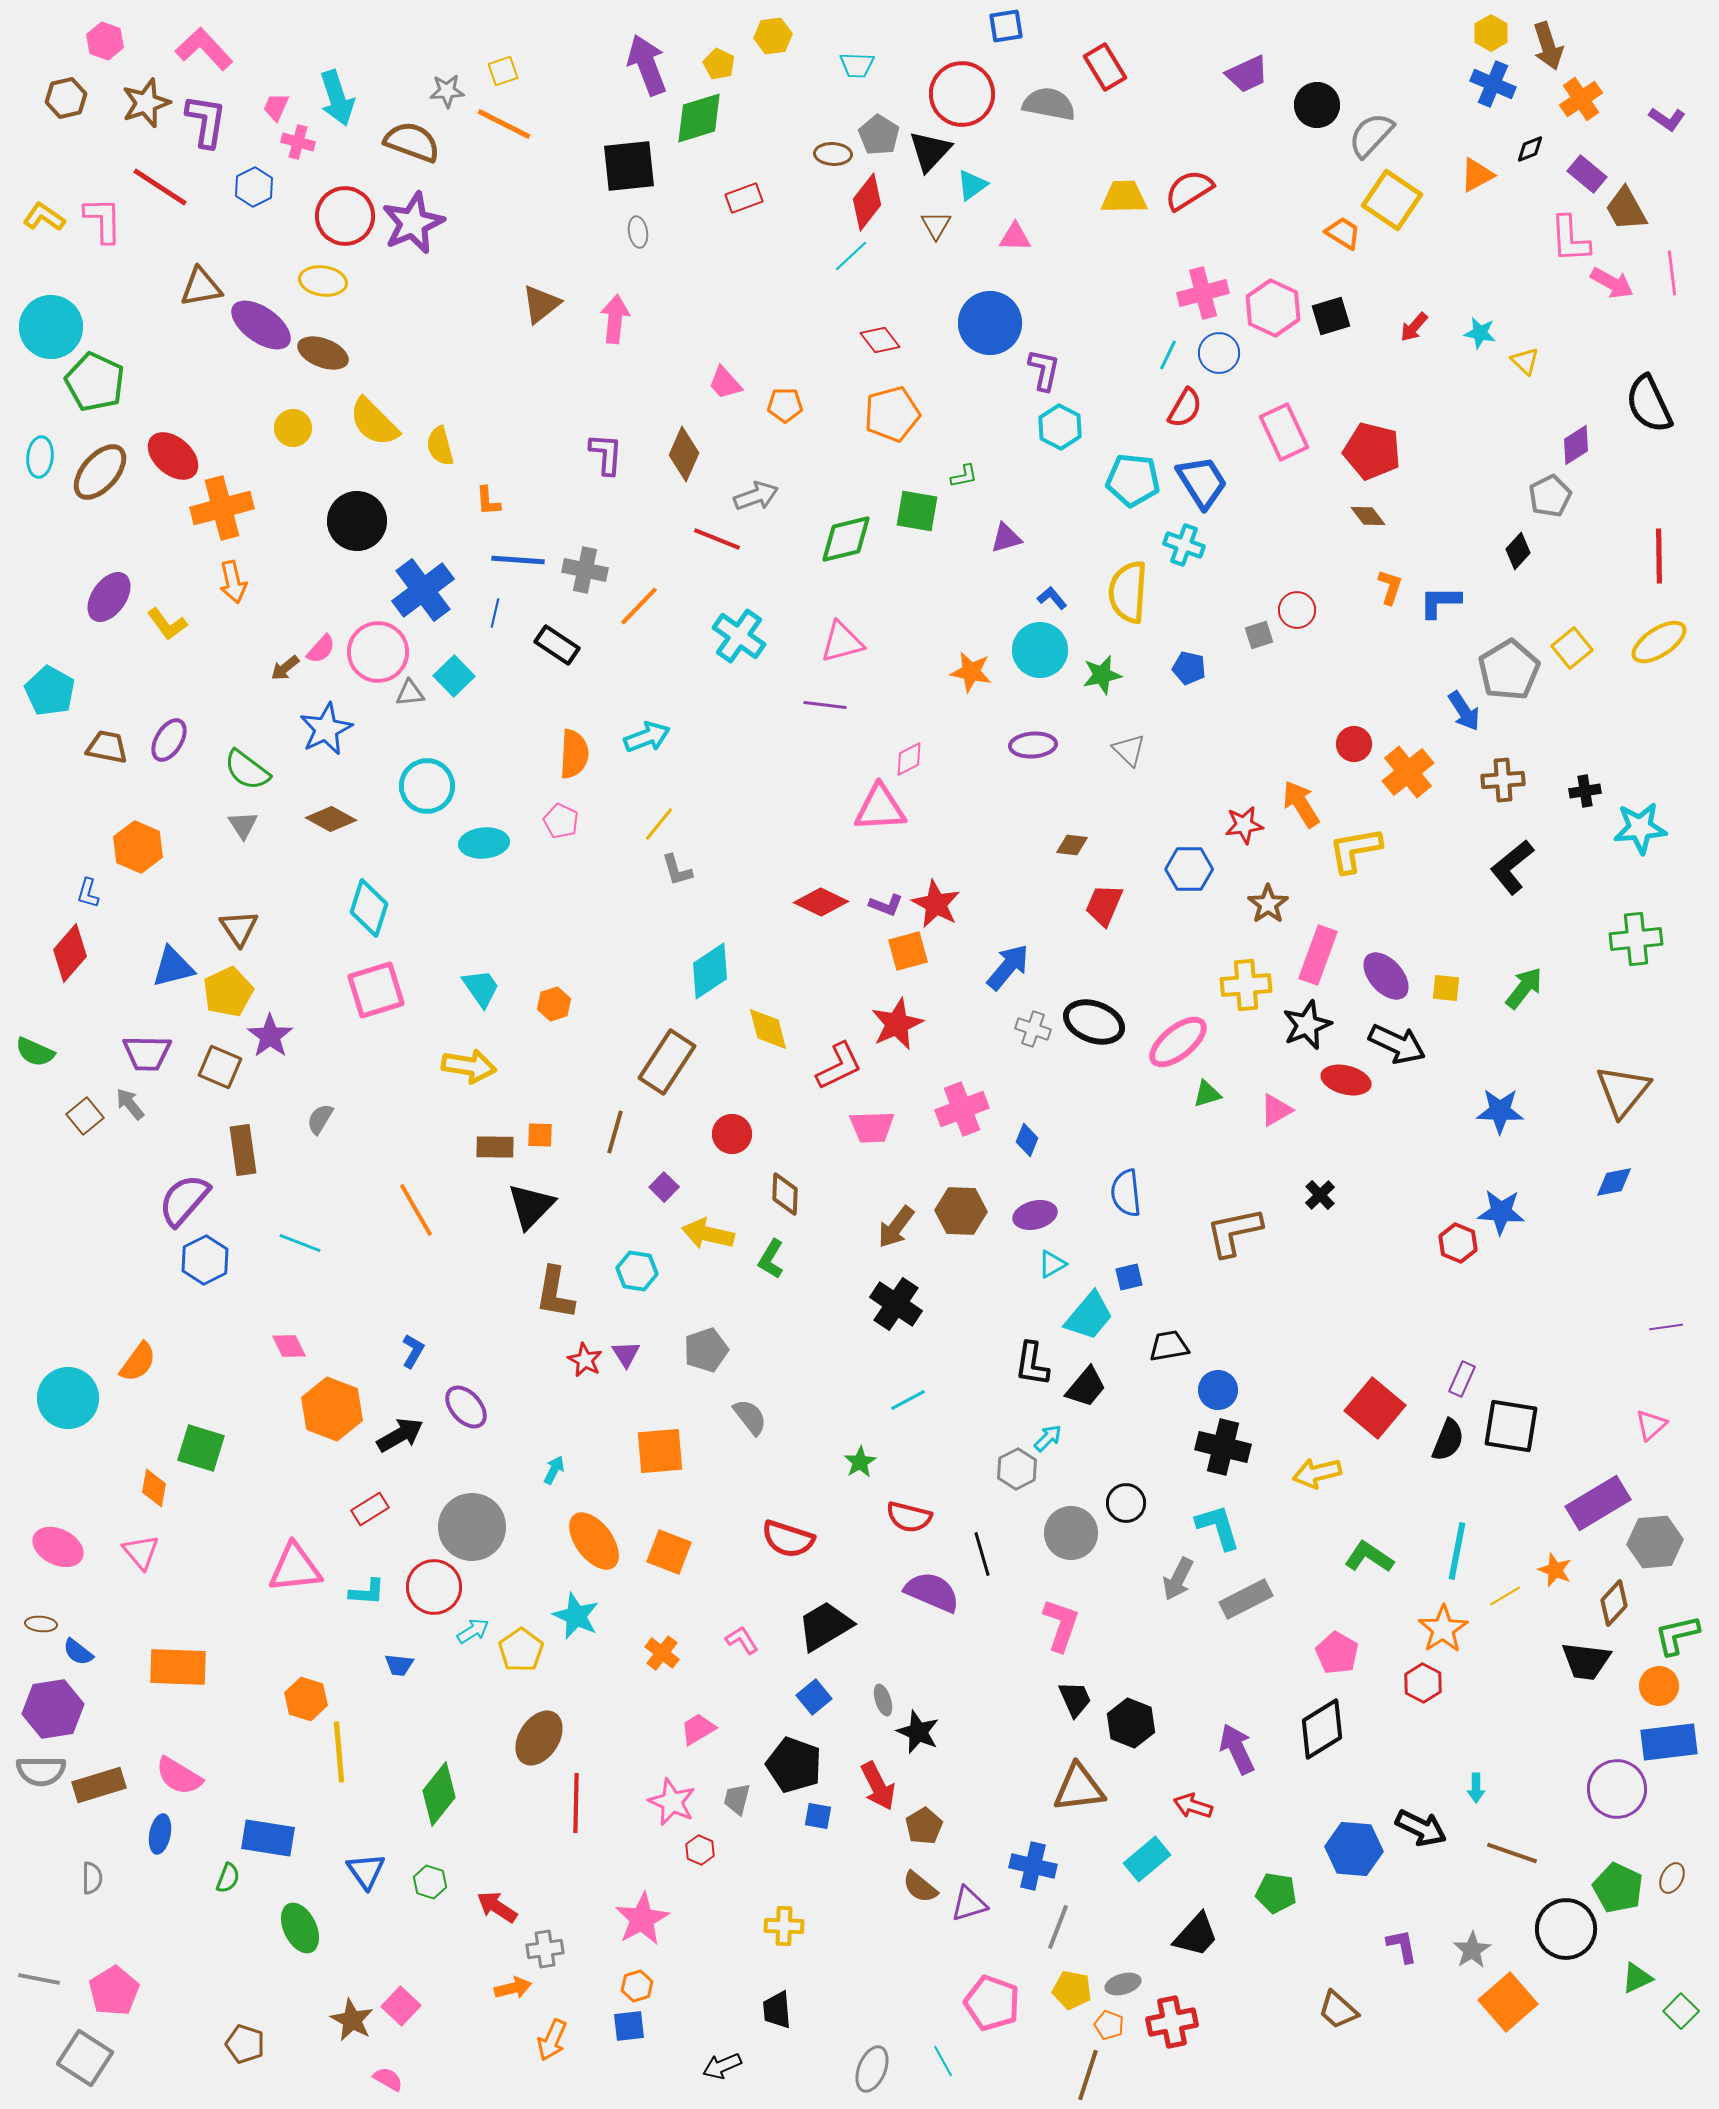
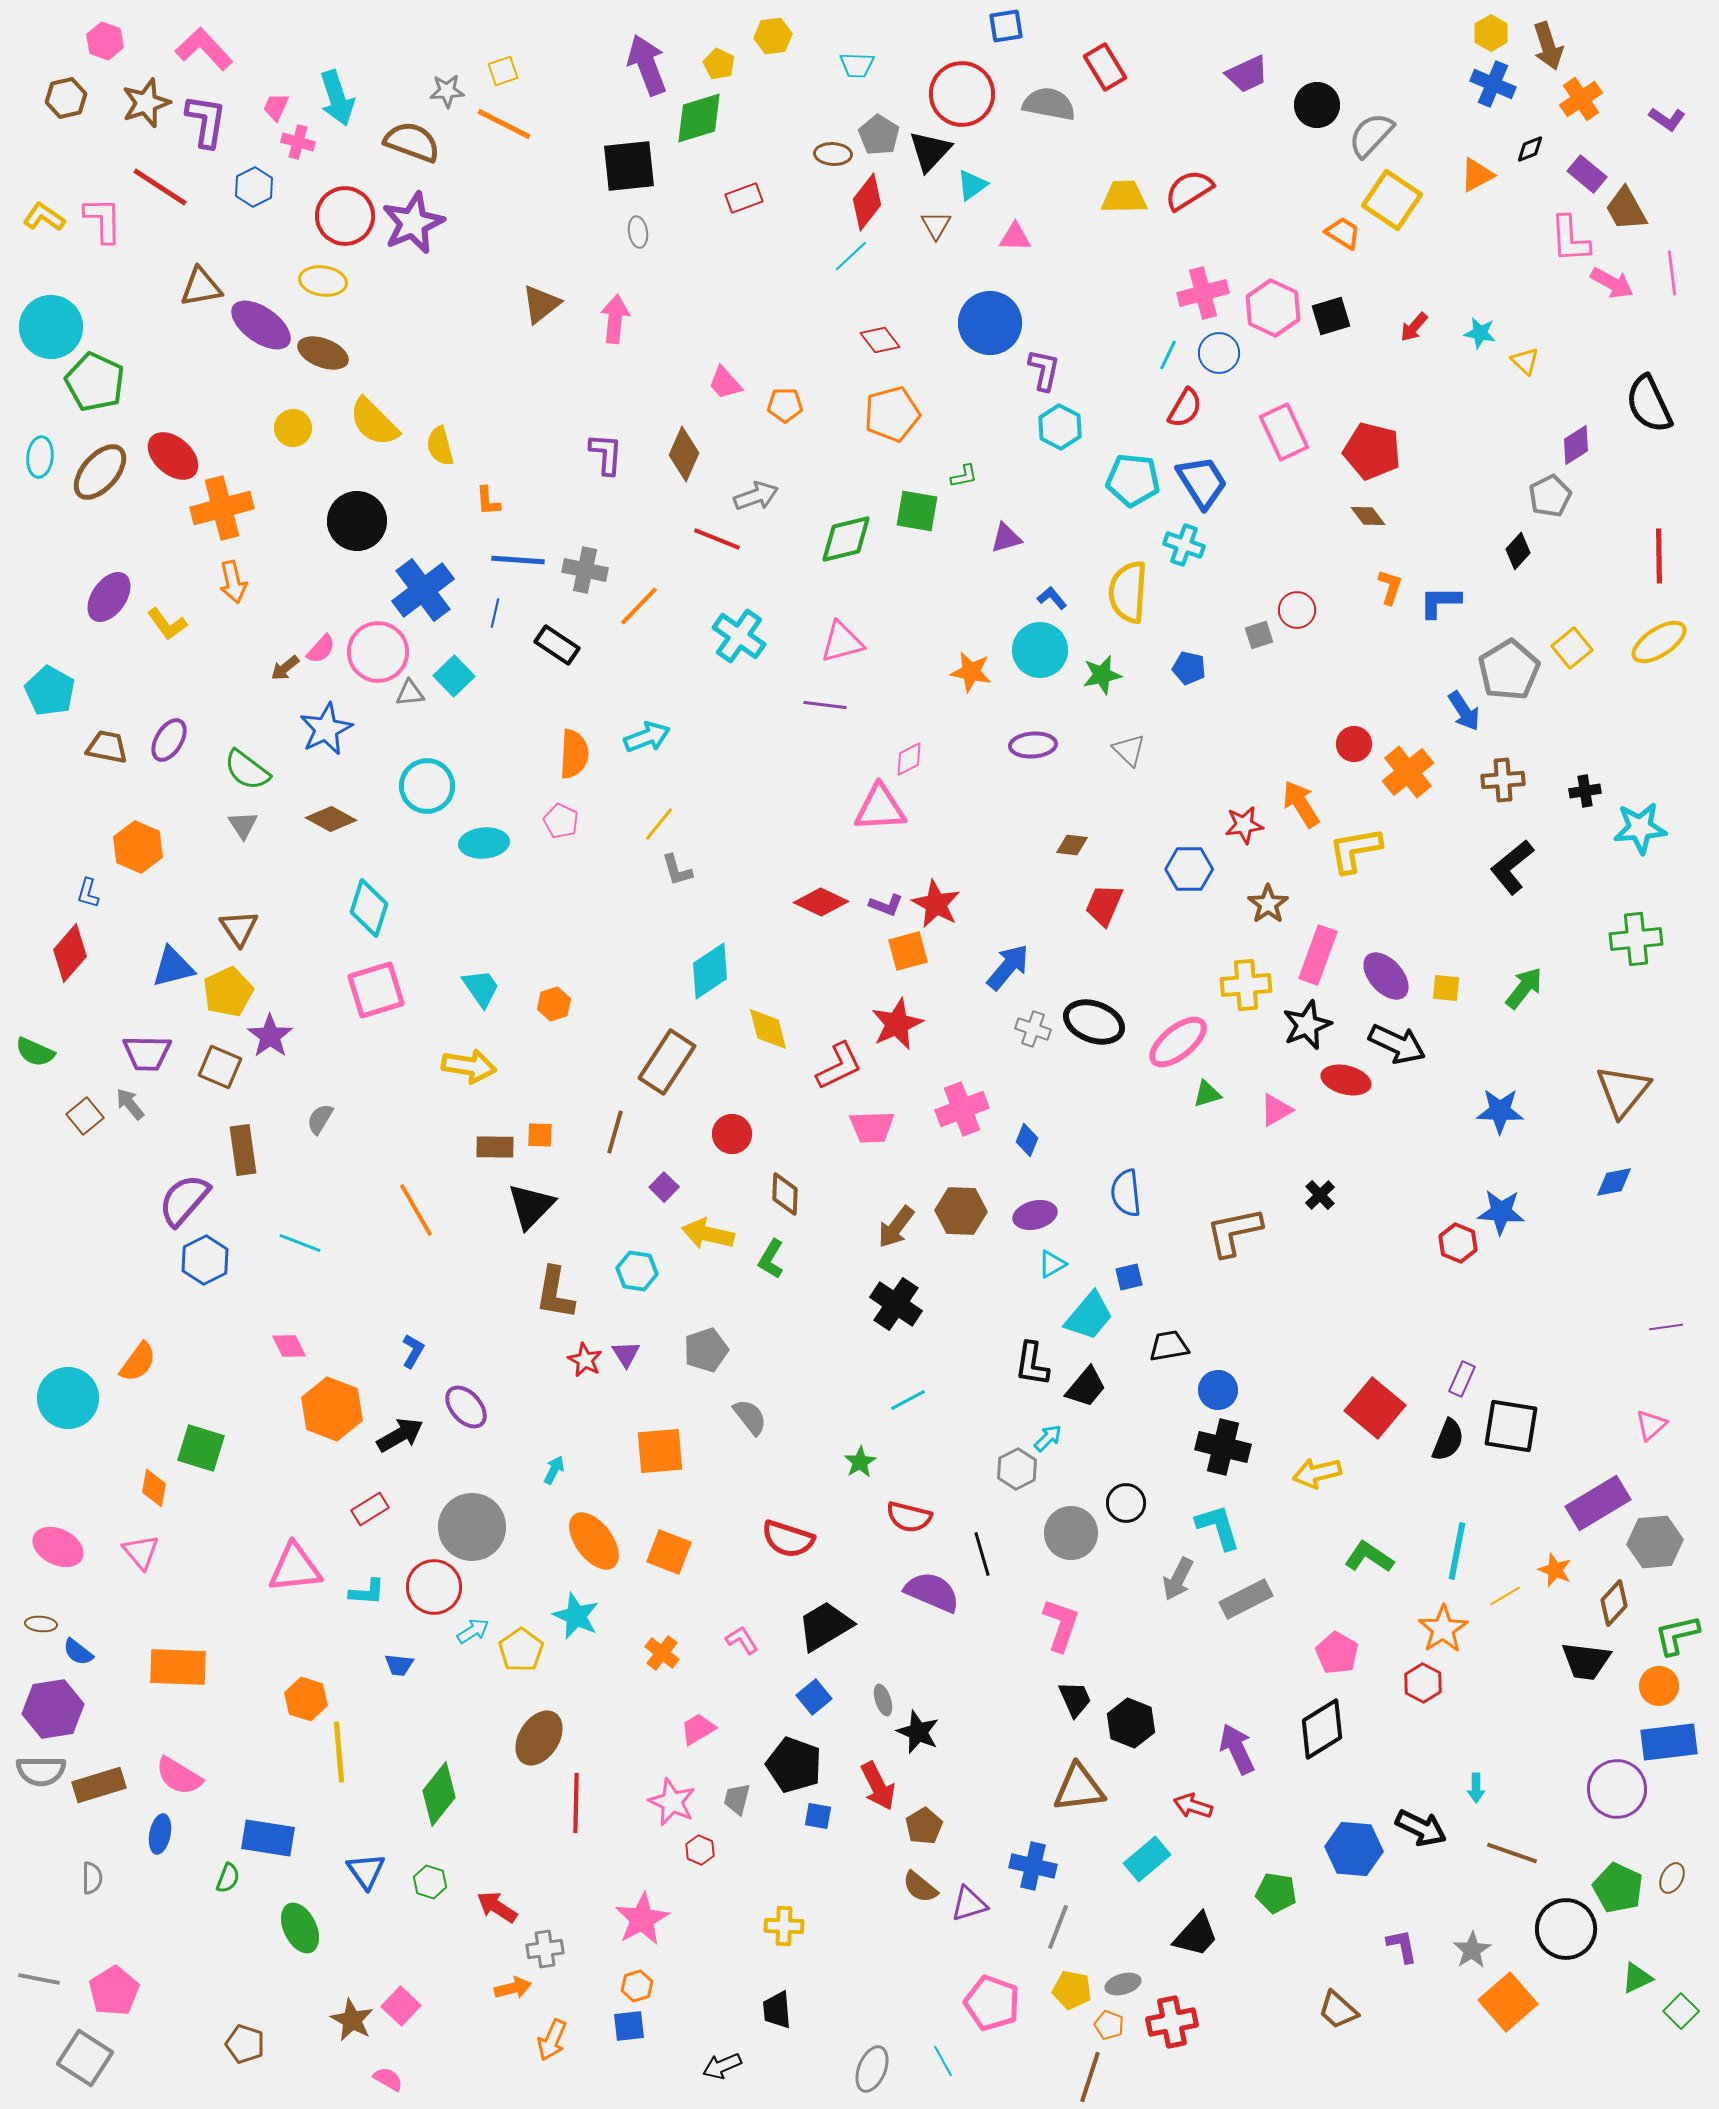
brown line at (1088, 2075): moved 2 px right, 2 px down
